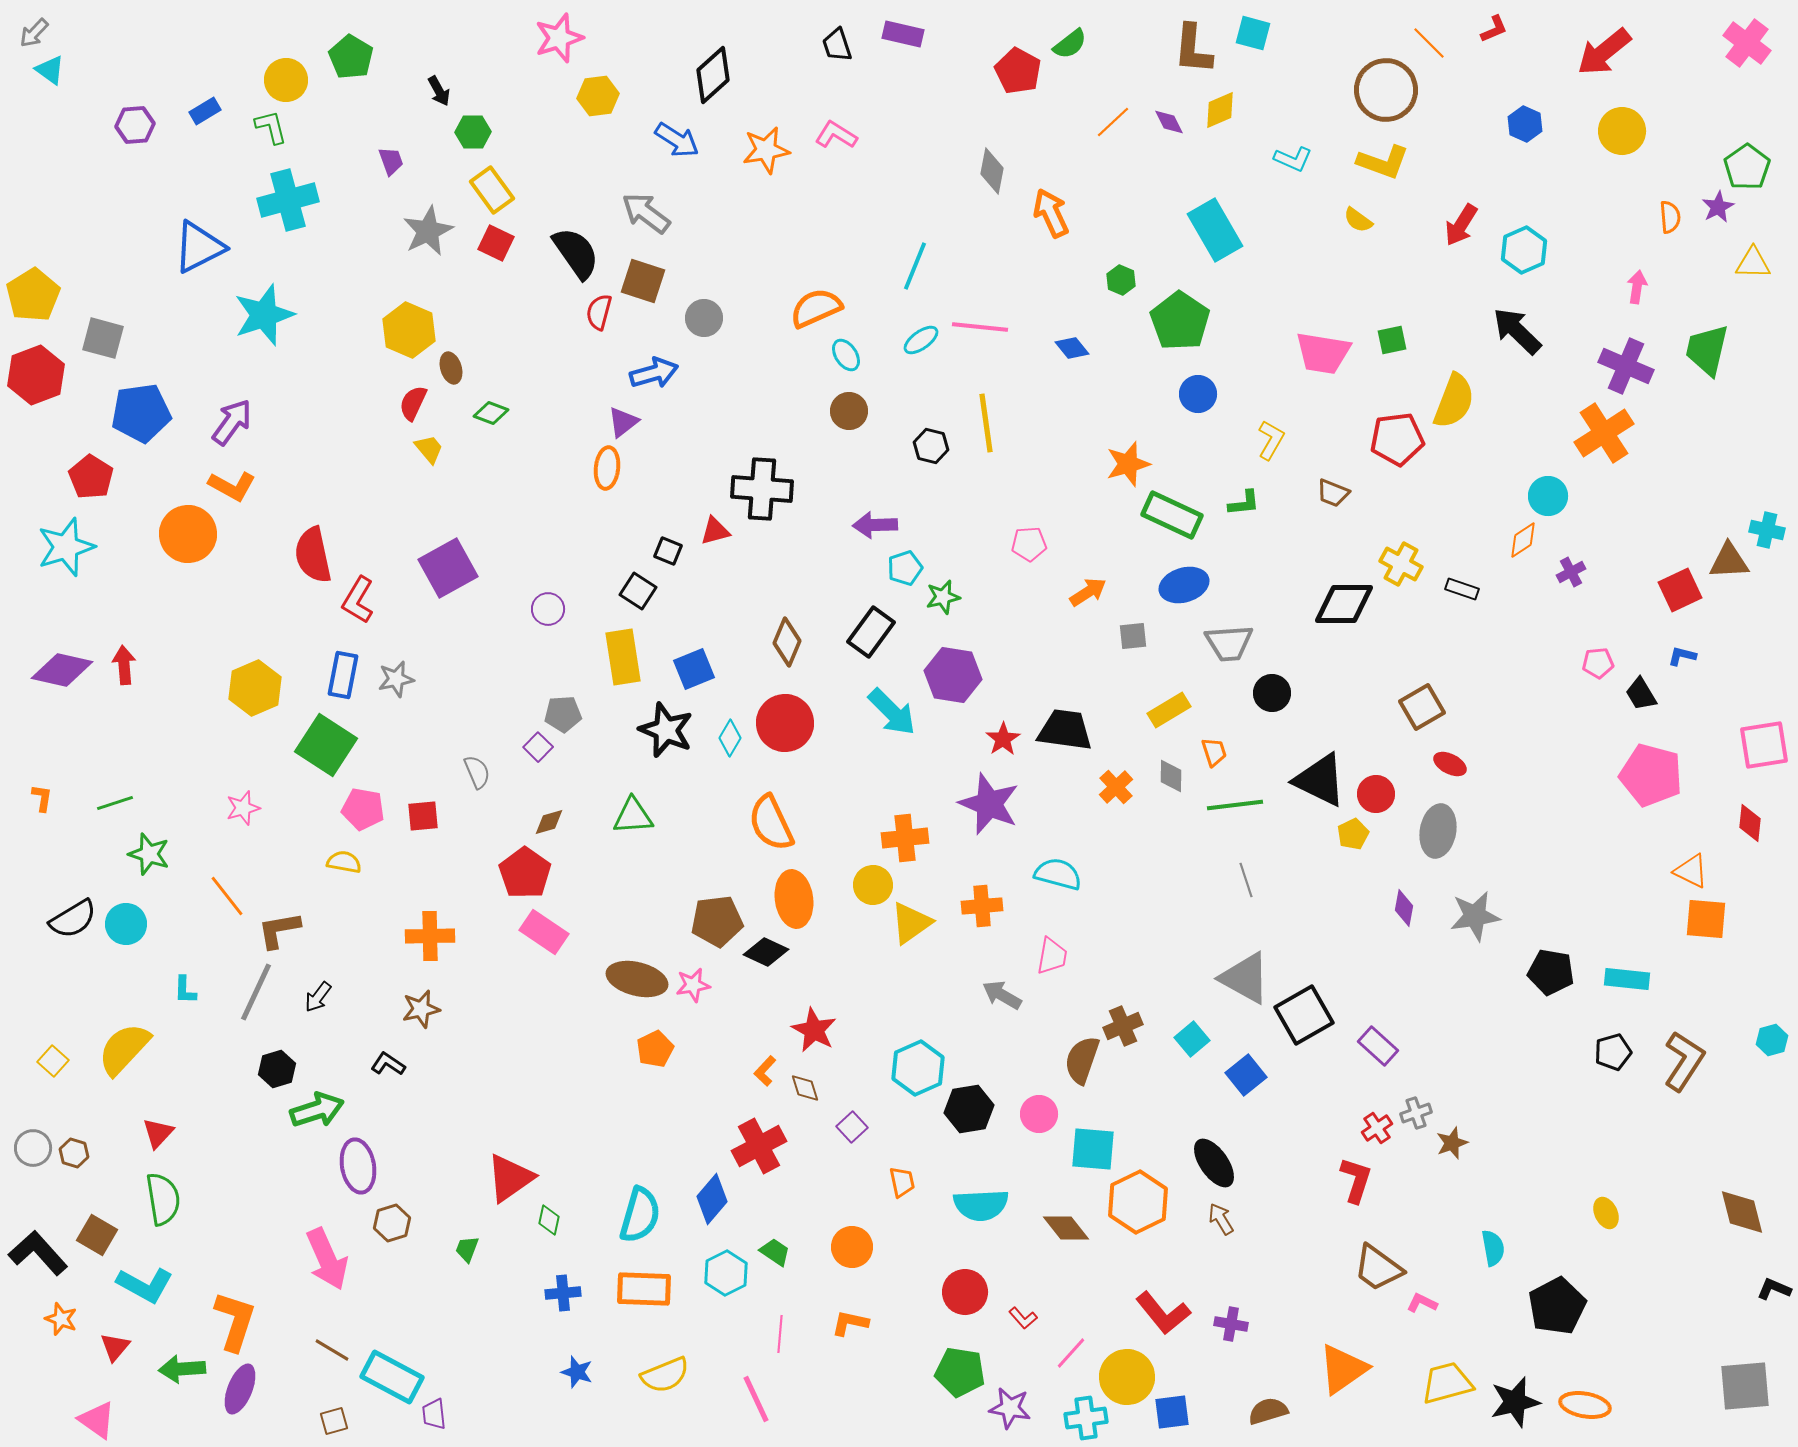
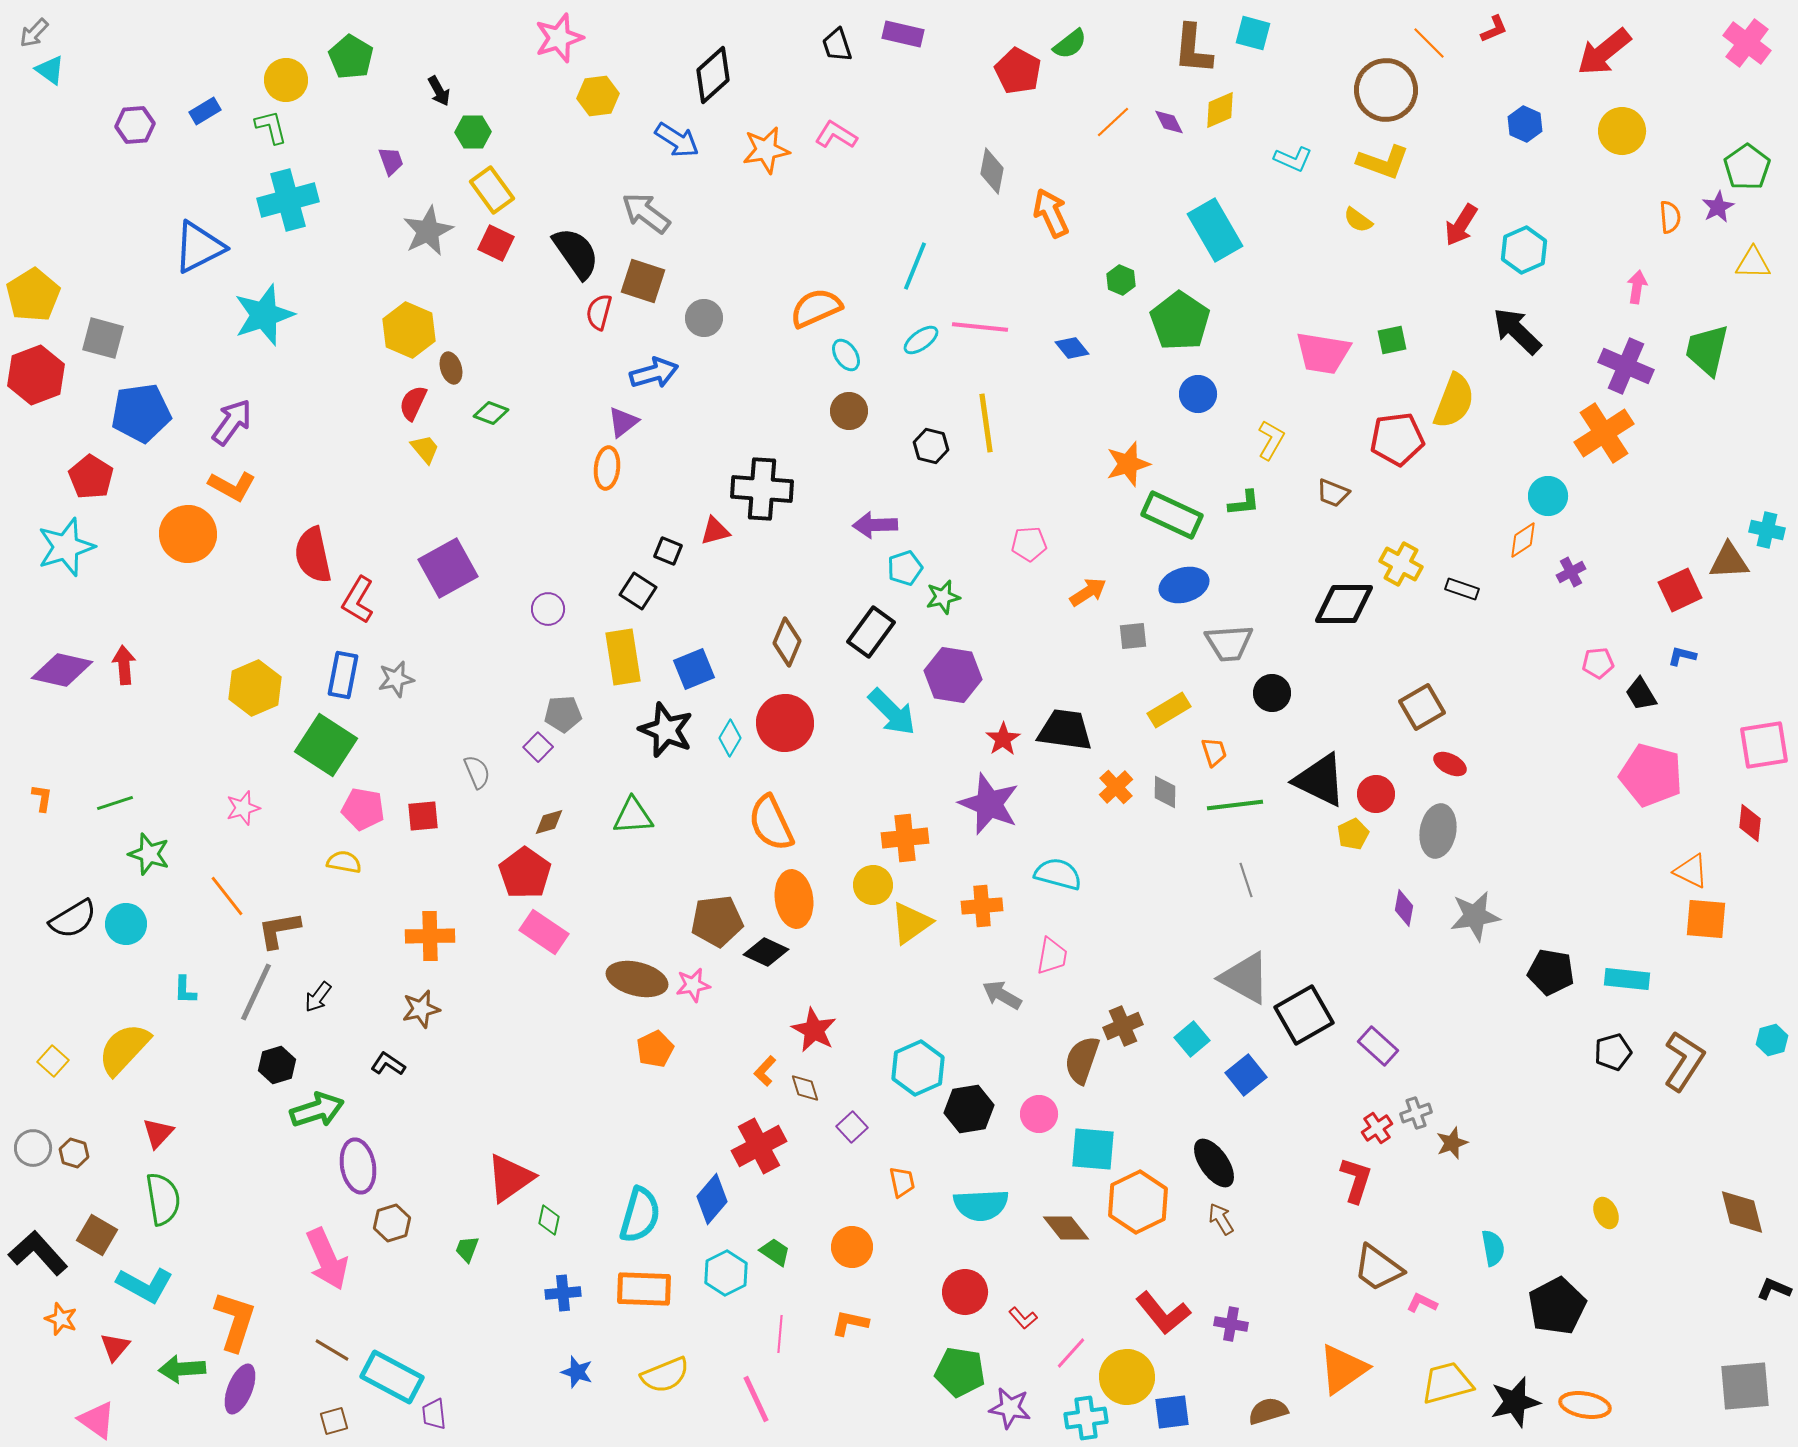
yellow trapezoid at (429, 449): moved 4 px left
gray diamond at (1171, 776): moved 6 px left, 16 px down
black hexagon at (277, 1069): moved 4 px up
